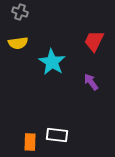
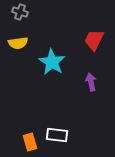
red trapezoid: moved 1 px up
purple arrow: rotated 24 degrees clockwise
orange rectangle: rotated 18 degrees counterclockwise
